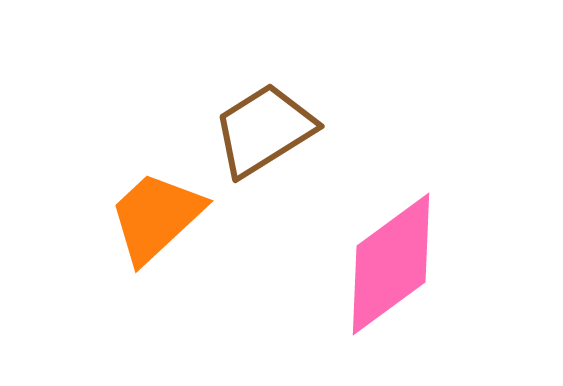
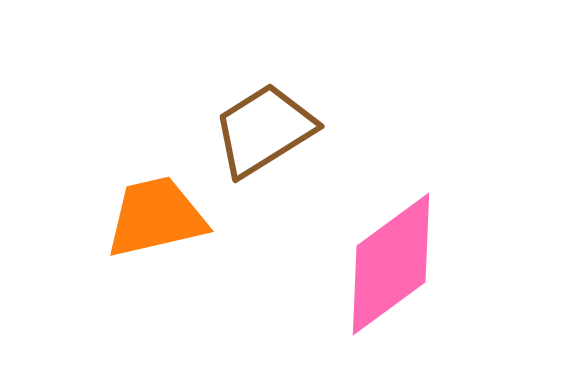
orange trapezoid: rotated 30 degrees clockwise
